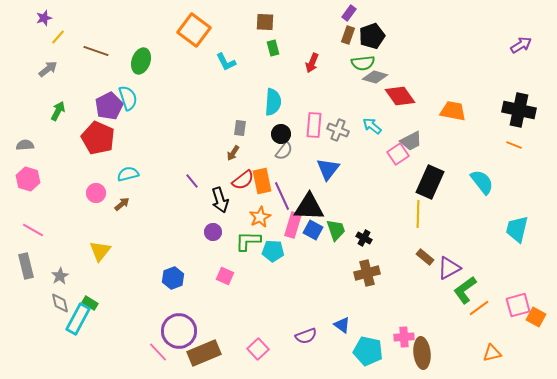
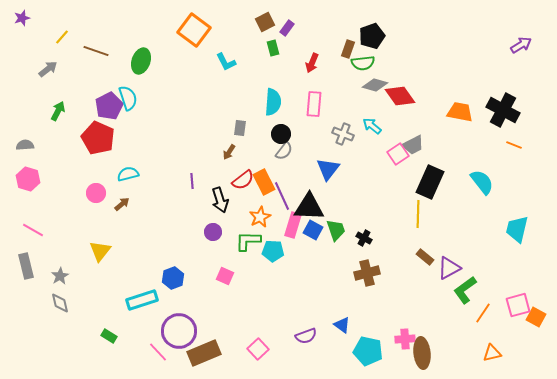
purple rectangle at (349, 13): moved 62 px left, 15 px down
purple star at (44, 18): moved 22 px left
brown square at (265, 22): rotated 30 degrees counterclockwise
brown rectangle at (348, 35): moved 14 px down
yellow line at (58, 37): moved 4 px right
gray diamond at (375, 77): moved 8 px down
black cross at (519, 110): moved 16 px left; rotated 16 degrees clockwise
orange trapezoid at (453, 111): moved 7 px right, 1 px down
pink rectangle at (314, 125): moved 21 px up
gray cross at (338, 130): moved 5 px right, 4 px down
gray trapezoid at (411, 141): moved 2 px right, 4 px down
brown arrow at (233, 153): moved 4 px left, 1 px up
purple line at (192, 181): rotated 35 degrees clockwise
orange rectangle at (262, 181): moved 2 px right, 1 px down; rotated 15 degrees counterclockwise
green rectangle at (90, 303): moved 19 px right, 33 px down
orange line at (479, 308): moved 4 px right, 5 px down; rotated 20 degrees counterclockwise
cyan rectangle at (78, 319): moved 64 px right, 19 px up; rotated 44 degrees clockwise
pink cross at (404, 337): moved 1 px right, 2 px down
